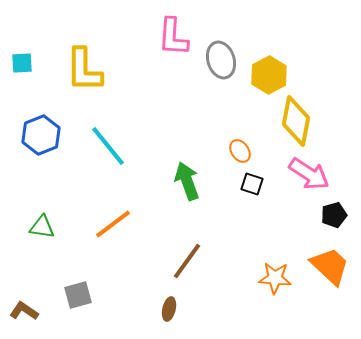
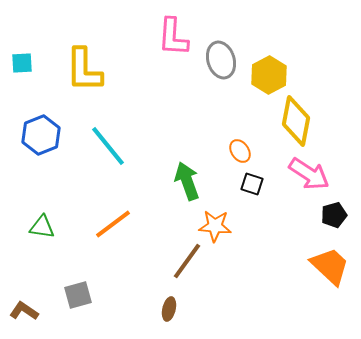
orange star: moved 60 px left, 52 px up
